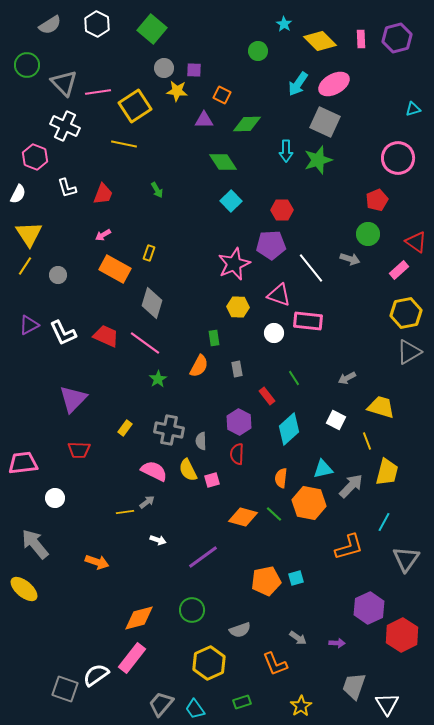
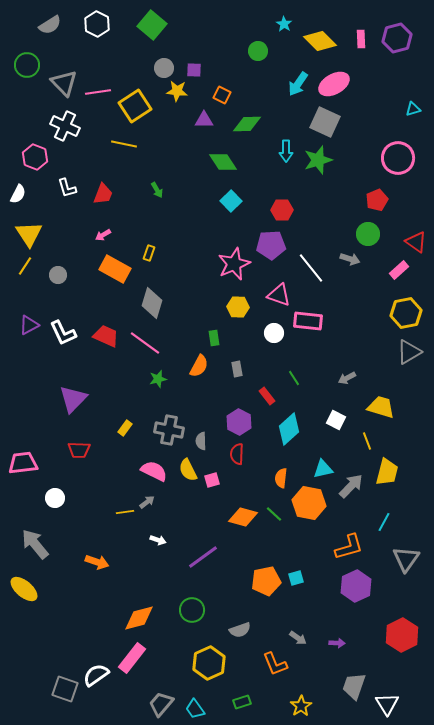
green square at (152, 29): moved 4 px up
green star at (158, 379): rotated 18 degrees clockwise
purple hexagon at (369, 608): moved 13 px left, 22 px up
